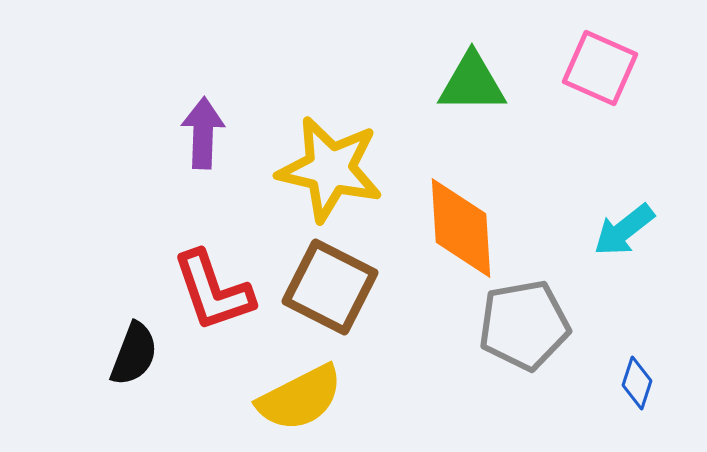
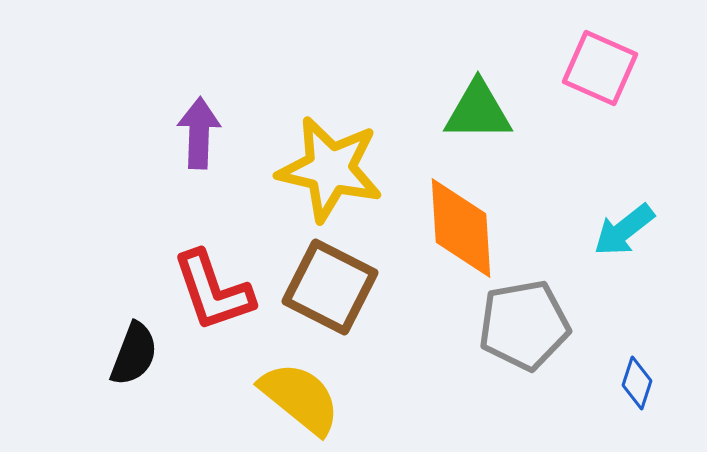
green triangle: moved 6 px right, 28 px down
purple arrow: moved 4 px left
yellow semicircle: rotated 114 degrees counterclockwise
